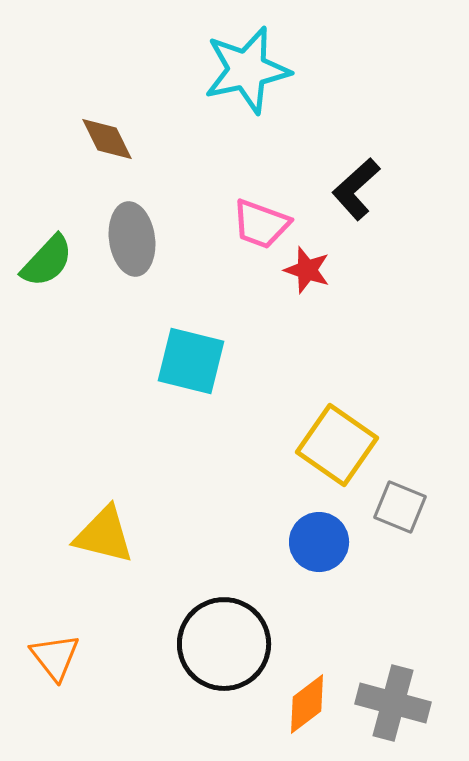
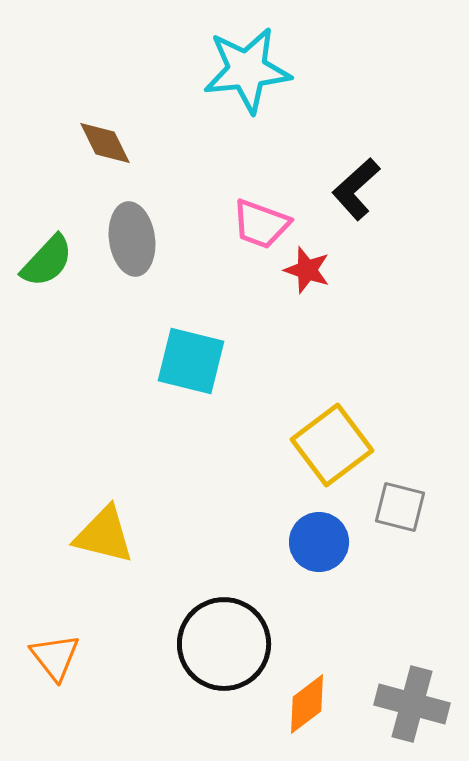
cyan star: rotated 6 degrees clockwise
brown diamond: moved 2 px left, 4 px down
yellow square: moved 5 px left; rotated 18 degrees clockwise
gray square: rotated 8 degrees counterclockwise
gray cross: moved 19 px right, 1 px down
